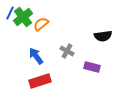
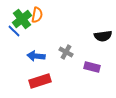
blue line: moved 4 px right, 18 px down; rotated 72 degrees counterclockwise
green cross: moved 1 px left, 2 px down
orange semicircle: moved 4 px left, 9 px up; rotated 140 degrees clockwise
gray cross: moved 1 px left, 1 px down
blue arrow: rotated 48 degrees counterclockwise
